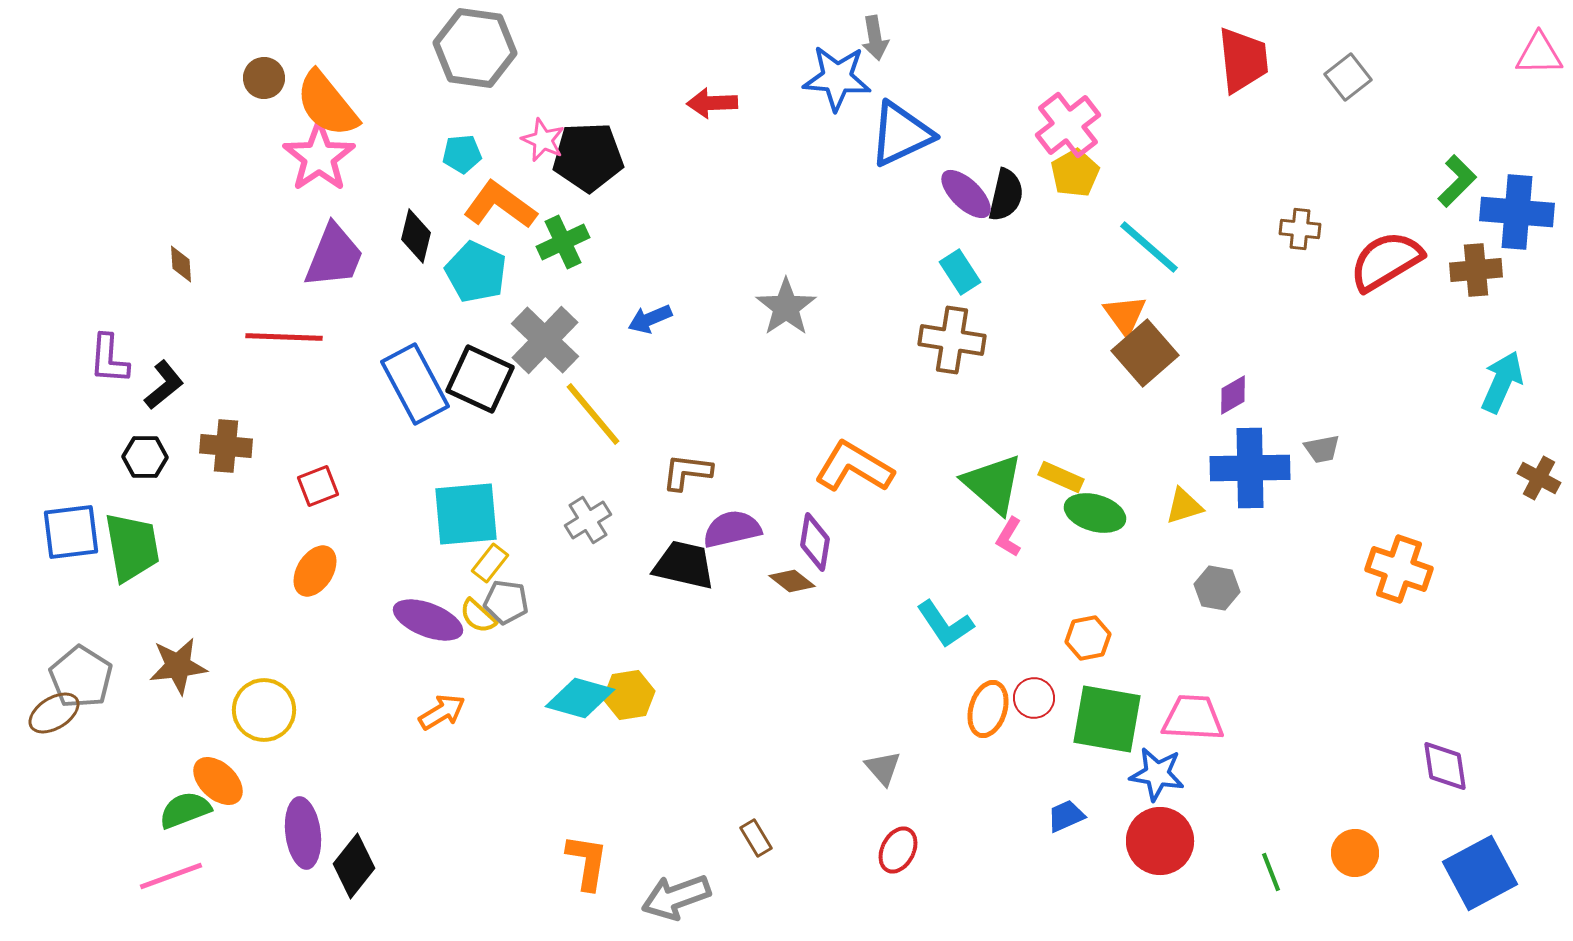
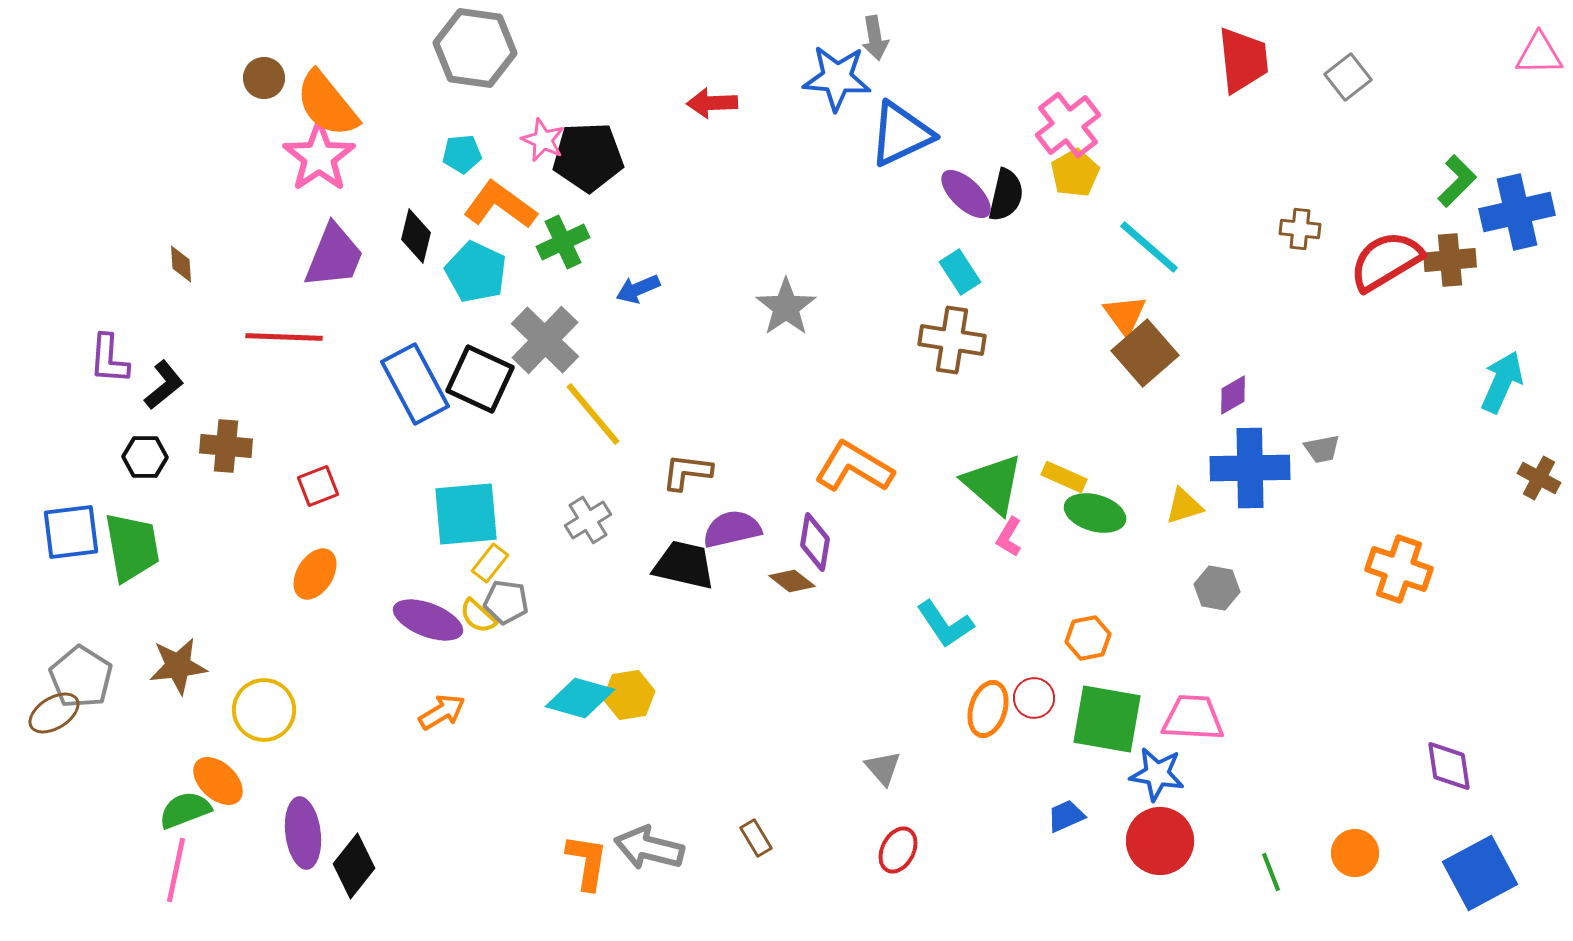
blue cross at (1517, 212): rotated 18 degrees counterclockwise
brown cross at (1476, 270): moved 26 px left, 10 px up
blue arrow at (650, 319): moved 12 px left, 30 px up
yellow rectangle at (1061, 477): moved 3 px right
orange ellipse at (315, 571): moved 3 px down
purple diamond at (1445, 766): moved 4 px right
pink line at (171, 876): moved 5 px right, 6 px up; rotated 58 degrees counterclockwise
gray arrow at (676, 897): moved 27 px left, 49 px up; rotated 34 degrees clockwise
